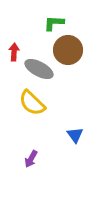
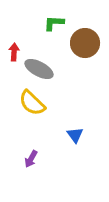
brown circle: moved 17 px right, 7 px up
